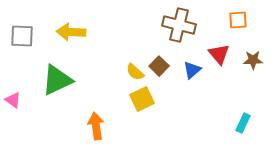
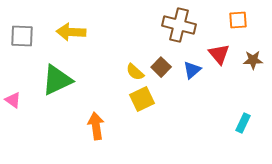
brown square: moved 2 px right, 1 px down
